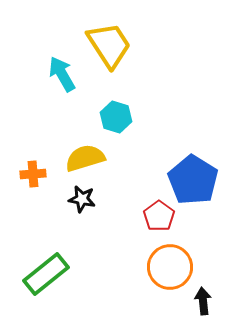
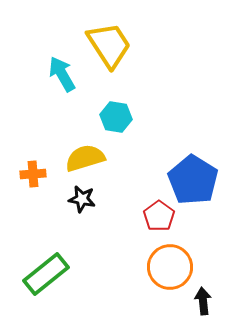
cyan hexagon: rotated 8 degrees counterclockwise
